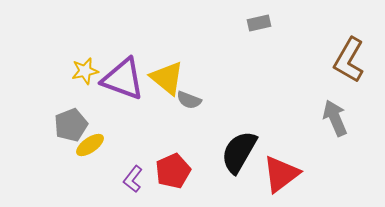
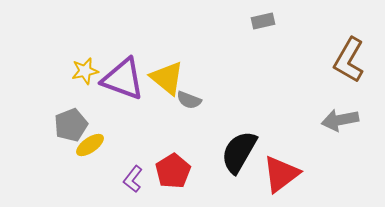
gray rectangle: moved 4 px right, 2 px up
gray arrow: moved 5 px right, 2 px down; rotated 78 degrees counterclockwise
red pentagon: rotated 8 degrees counterclockwise
